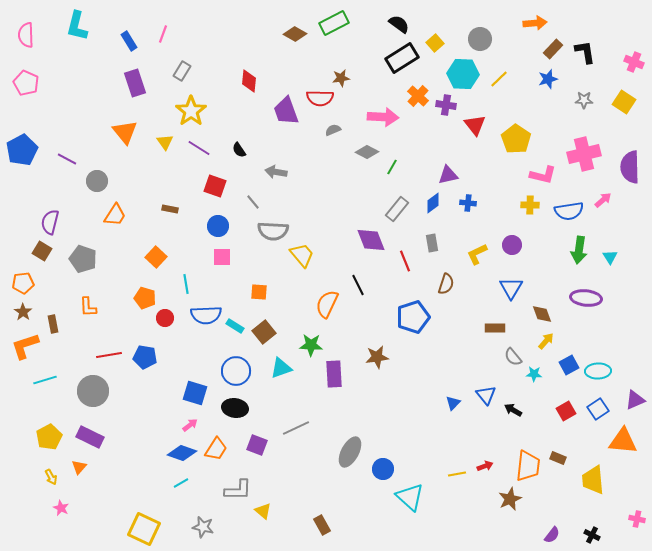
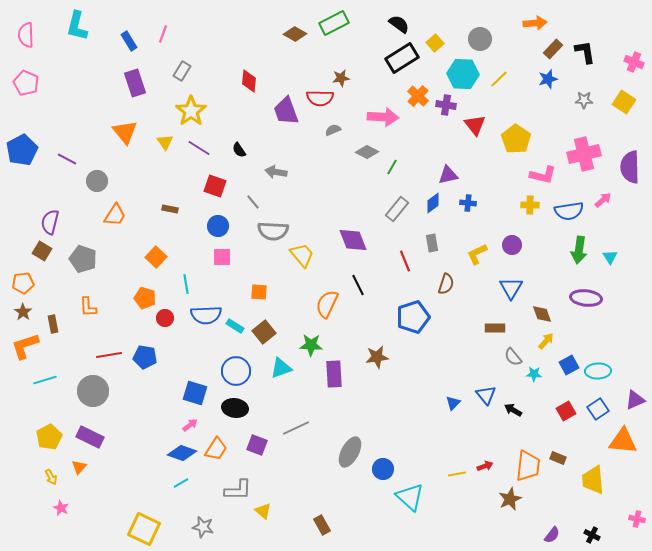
purple diamond at (371, 240): moved 18 px left
